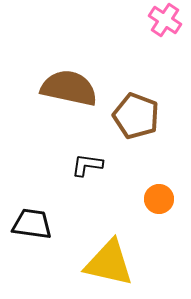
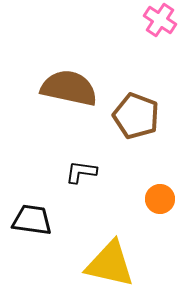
pink cross: moved 5 px left
black L-shape: moved 6 px left, 7 px down
orange circle: moved 1 px right
black trapezoid: moved 4 px up
yellow triangle: moved 1 px right, 1 px down
